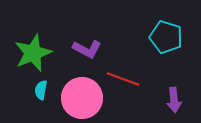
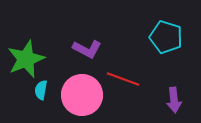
green star: moved 7 px left, 6 px down
pink circle: moved 3 px up
